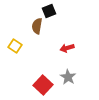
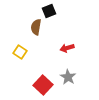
brown semicircle: moved 1 px left, 1 px down
yellow square: moved 5 px right, 6 px down
